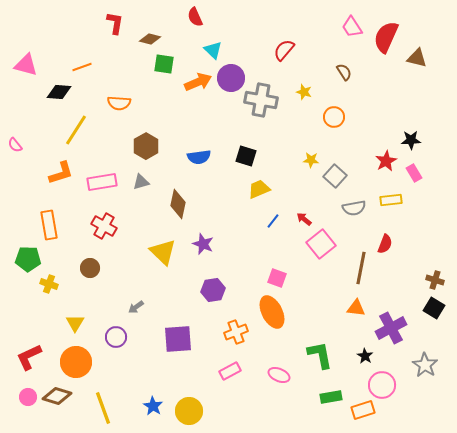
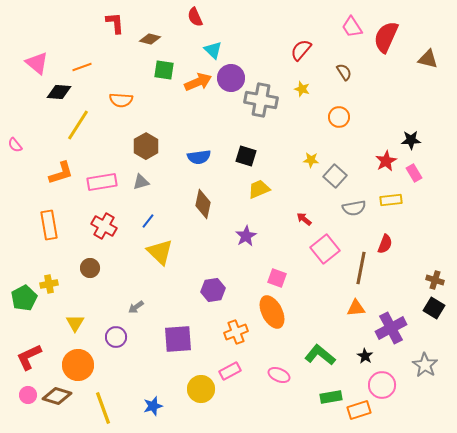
red L-shape at (115, 23): rotated 15 degrees counterclockwise
red semicircle at (284, 50): moved 17 px right
brown triangle at (417, 58): moved 11 px right, 1 px down
green square at (164, 64): moved 6 px down
pink triangle at (26, 65): moved 11 px right, 2 px up; rotated 25 degrees clockwise
yellow star at (304, 92): moved 2 px left, 3 px up
orange semicircle at (119, 103): moved 2 px right, 3 px up
orange circle at (334, 117): moved 5 px right
yellow line at (76, 130): moved 2 px right, 5 px up
brown diamond at (178, 204): moved 25 px right
blue line at (273, 221): moved 125 px left
purple star at (203, 244): moved 43 px right, 8 px up; rotated 20 degrees clockwise
pink square at (321, 244): moved 4 px right, 5 px down
yellow triangle at (163, 252): moved 3 px left
green pentagon at (28, 259): moved 4 px left, 39 px down; rotated 30 degrees counterclockwise
yellow cross at (49, 284): rotated 30 degrees counterclockwise
orange triangle at (356, 308): rotated 12 degrees counterclockwise
green L-shape at (320, 355): rotated 40 degrees counterclockwise
orange circle at (76, 362): moved 2 px right, 3 px down
pink circle at (28, 397): moved 2 px up
blue star at (153, 406): rotated 24 degrees clockwise
orange rectangle at (363, 410): moved 4 px left
yellow circle at (189, 411): moved 12 px right, 22 px up
